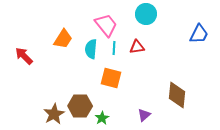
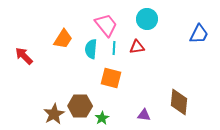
cyan circle: moved 1 px right, 5 px down
brown diamond: moved 2 px right, 7 px down
purple triangle: rotated 48 degrees clockwise
